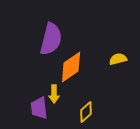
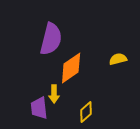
orange diamond: moved 1 px down
